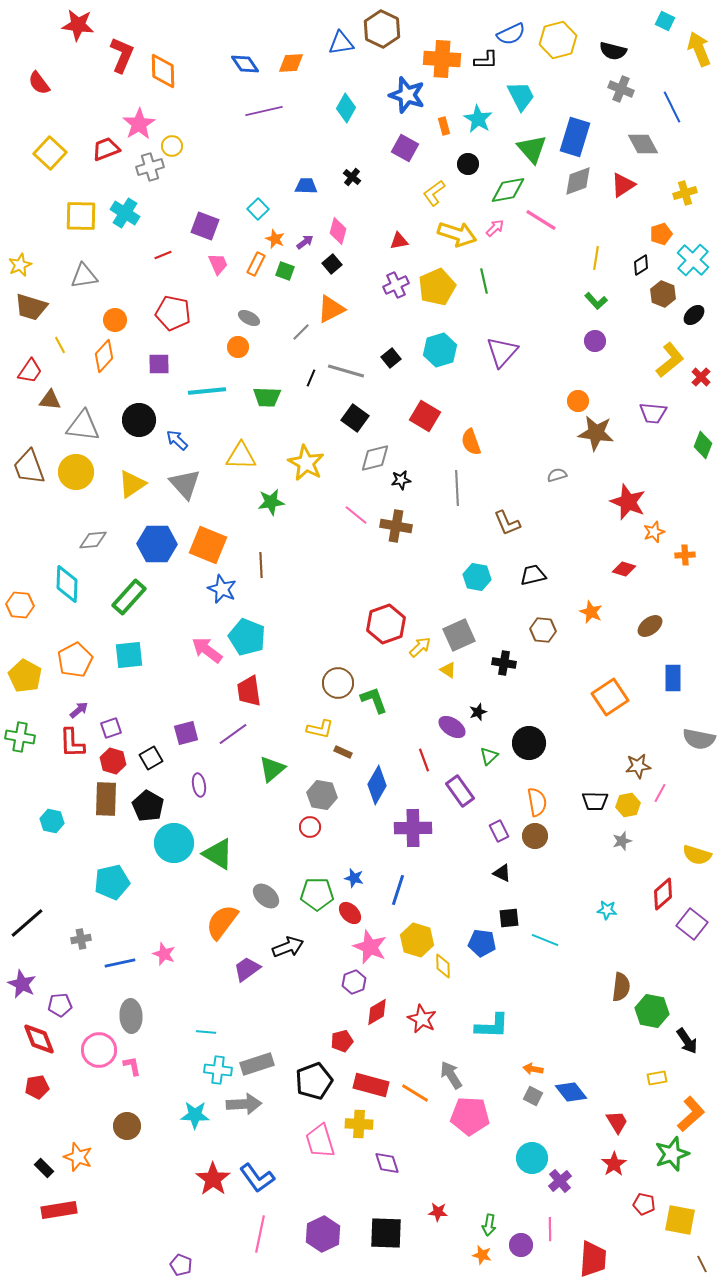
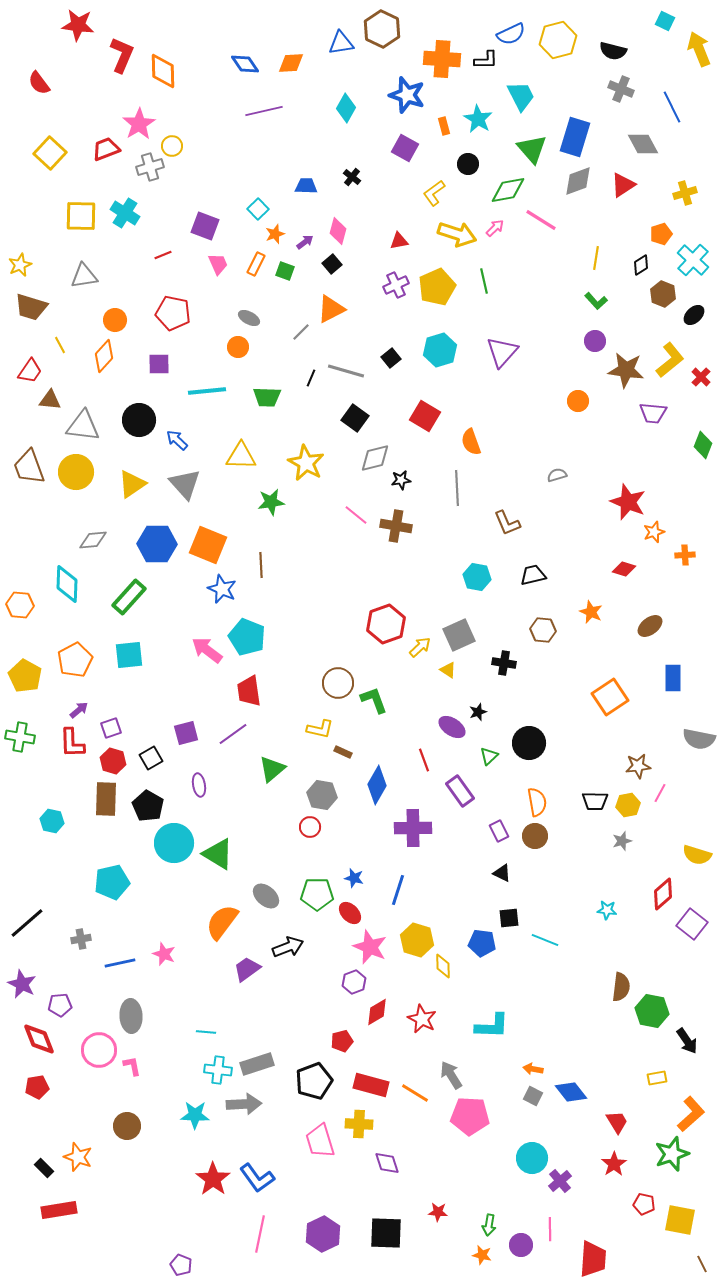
orange star at (275, 239): moved 5 px up; rotated 30 degrees clockwise
brown star at (596, 433): moved 30 px right, 63 px up
